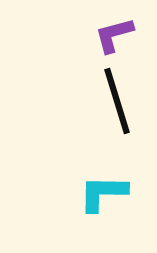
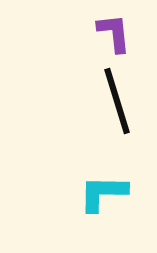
purple L-shape: moved 2 px up; rotated 99 degrees clockwise
